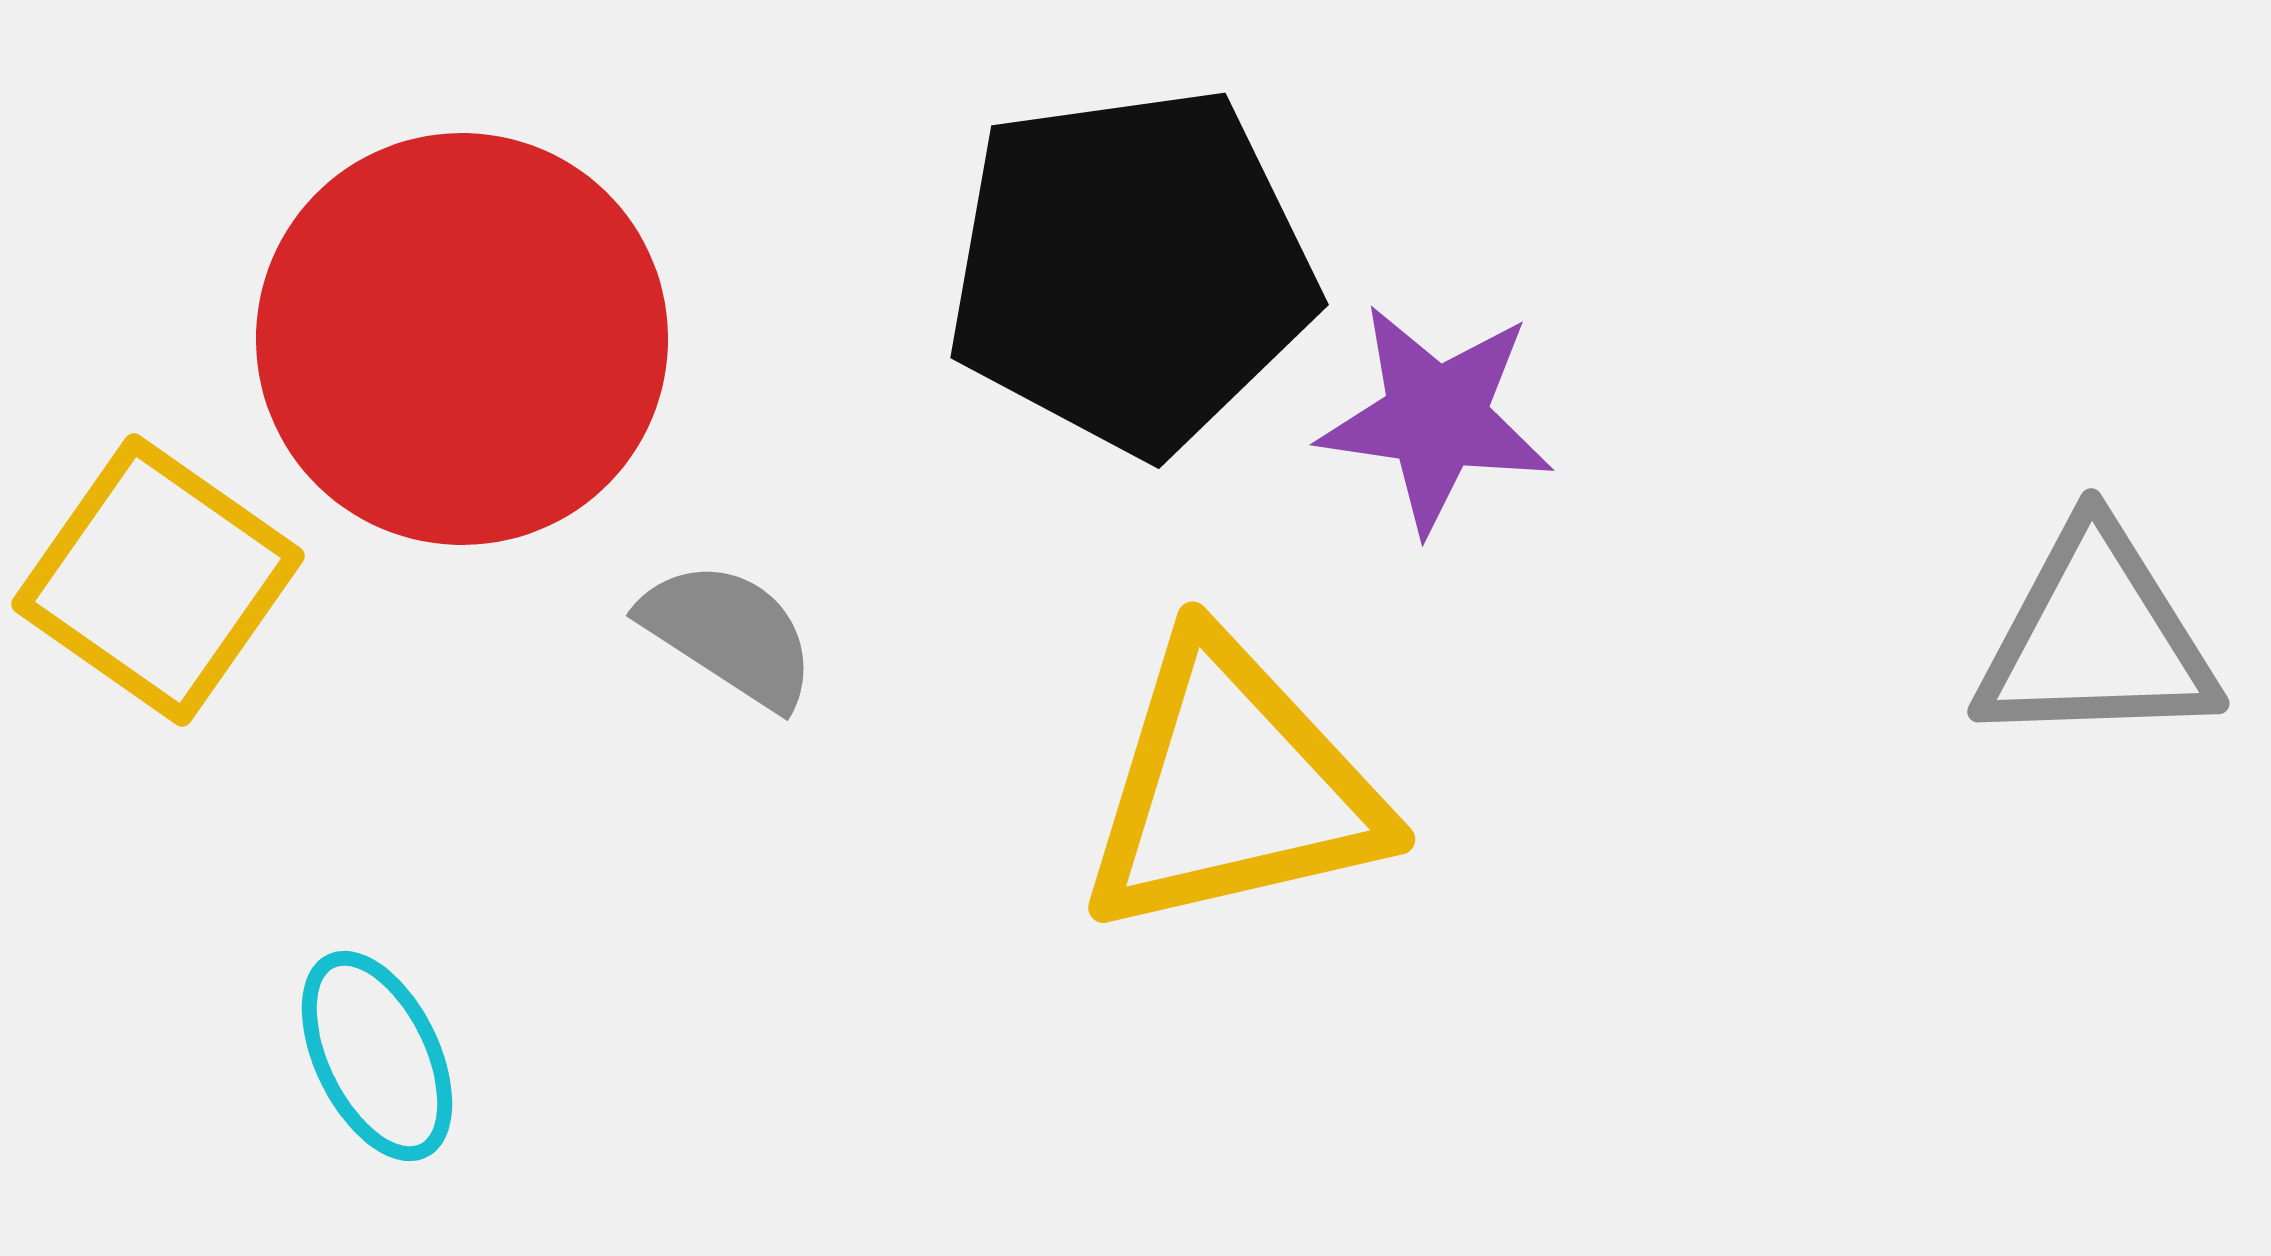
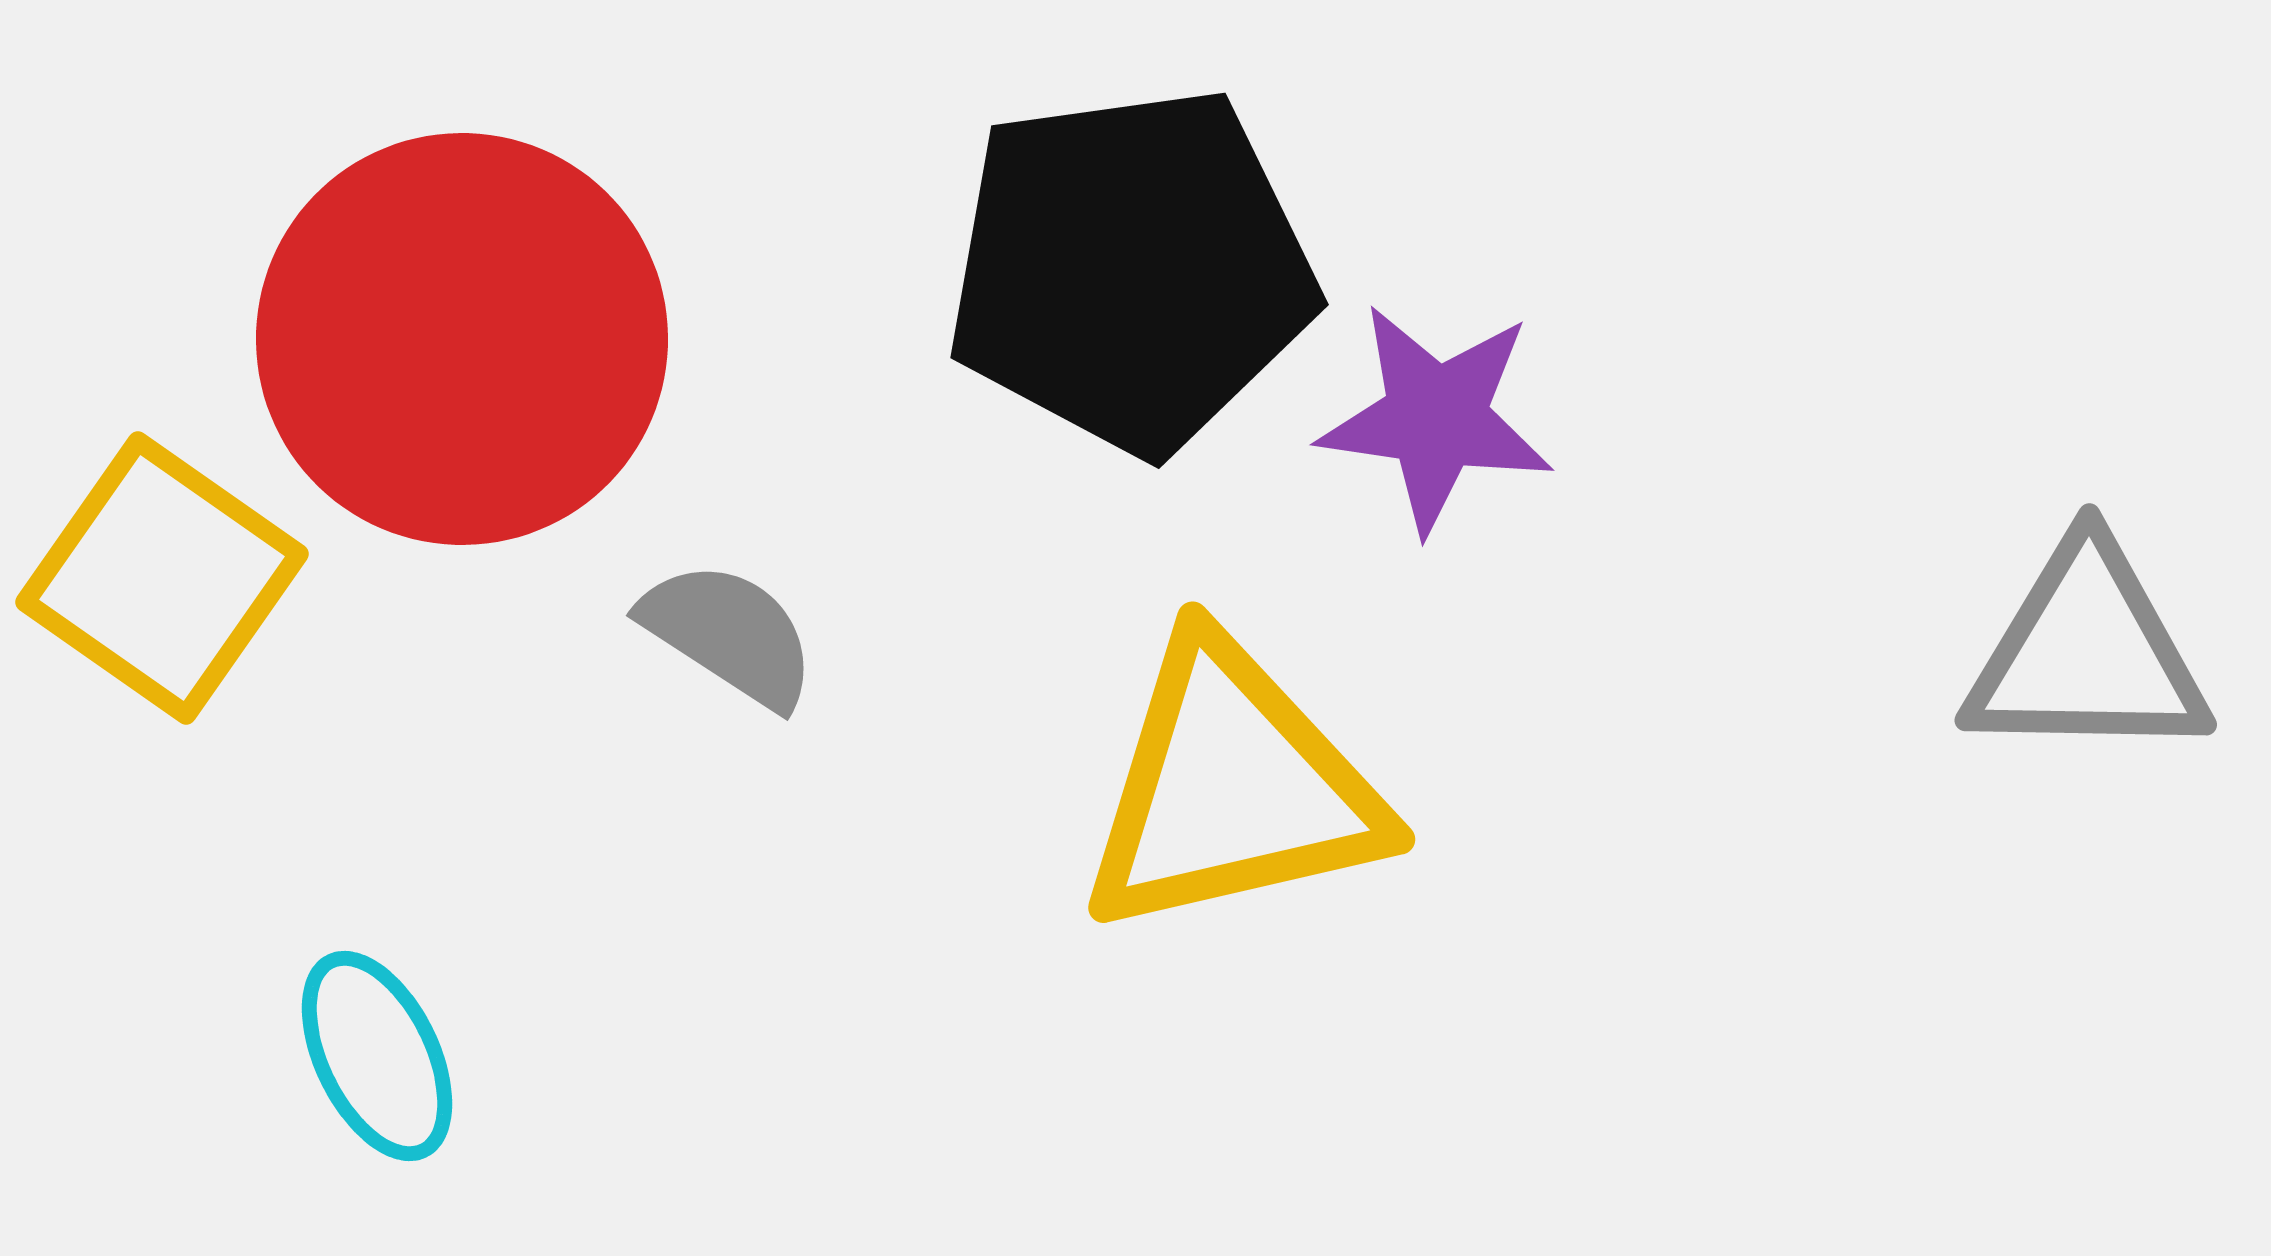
yellow square: moved 4 px right, 2 px up
gray triangle: moved 9 px left, 15 px down; rotated 3 degrees clockwise
